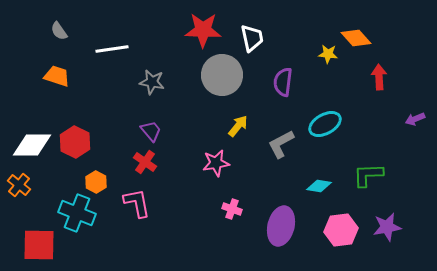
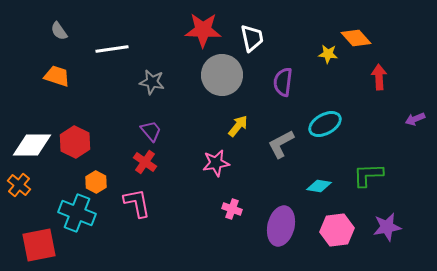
pink hexagon: moved 4 px left
red square: rotated 12 degrees counterclockwise
